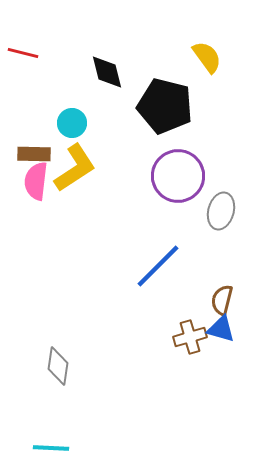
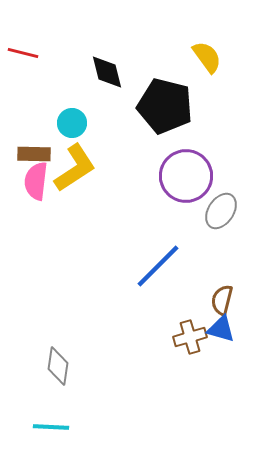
purple circle: moved 8 px right
gray ellipse: rotated 18 degrees clockwise
cyan line: moved 21 px up
